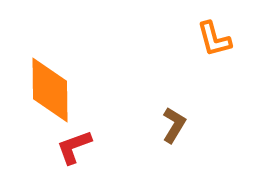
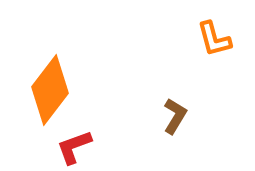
orange diamond: rotated 38 degrees clockwise
brown L-shape: moved 1 px right, 9 px up
